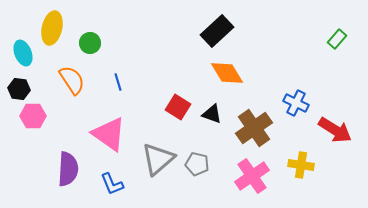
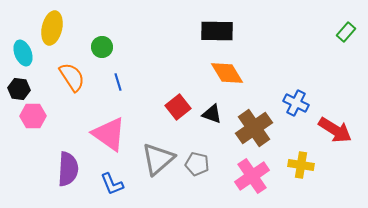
black rectangle: rotated 44 degrees clockwise
green rectangle: moved 9 px right, 7 px up
green circle: moved 12 px right, 4 px down
orange semicircle: moved 3 px up
red square: rotated 20 degrees clockwise
